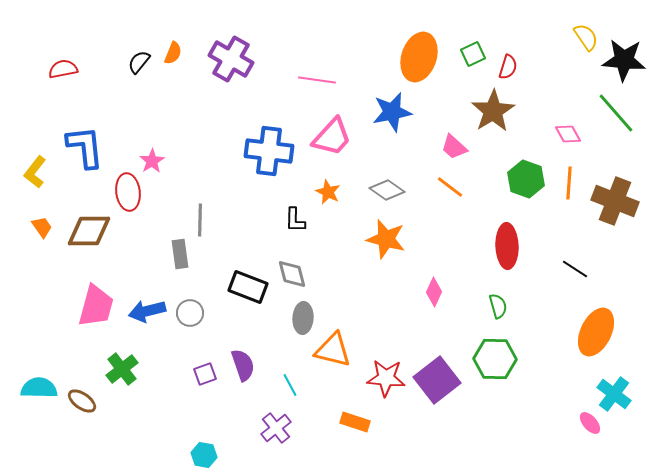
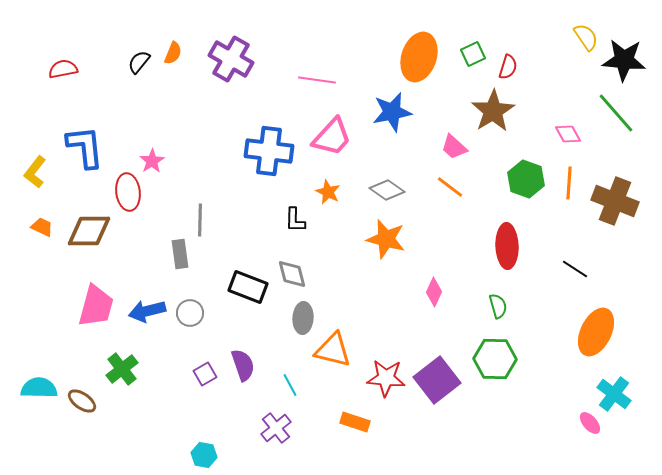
orange trapezoid at (42, 227): rotated 30 degrees counterclockwise
purple square at (205, 374): rotated 10 degrees counterclockwise
